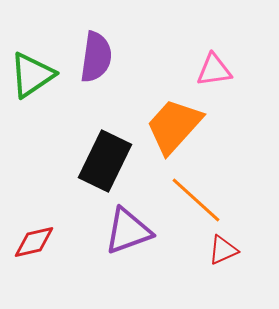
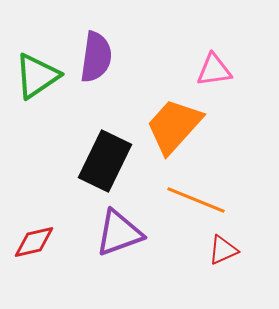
green triangle: moved 5 px right, 1 px down
orange line: rotated 20 degrees counterclockwise
purple triangle: moved 9 px left, 2 px down
